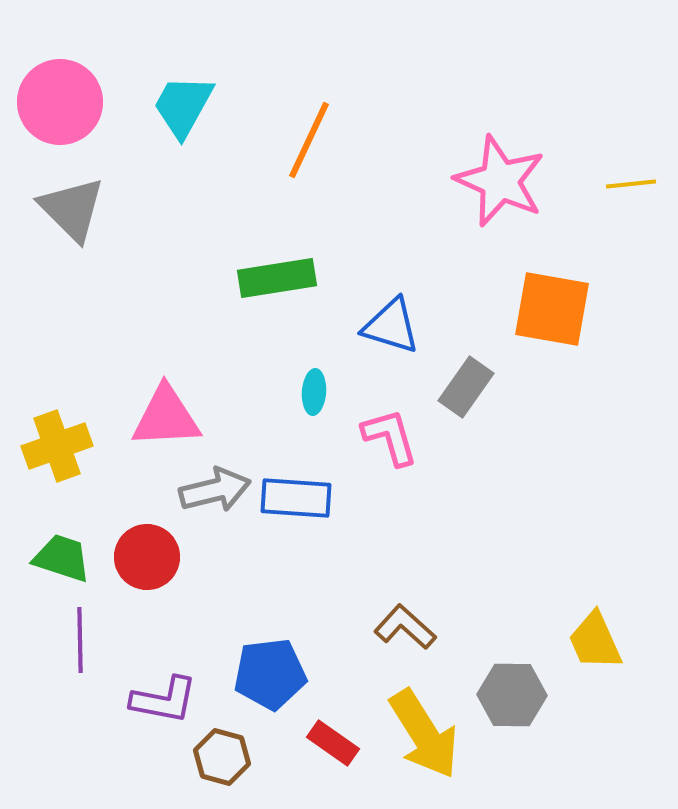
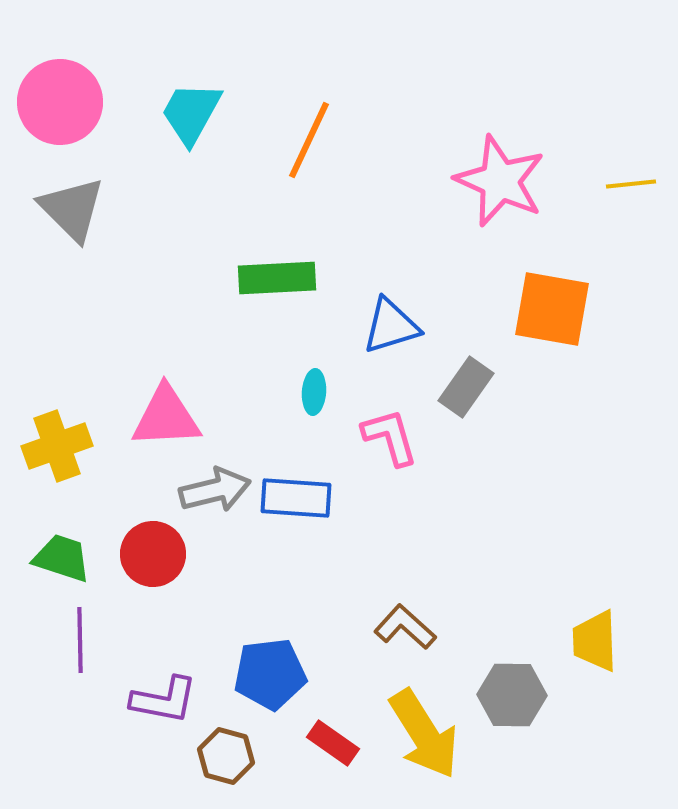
cyan trapezoid: moved 8 px right, 7 px down
green rectangle: rotated 6 degrees clockwise
blue triangle: rotated 34 degrees counterclockwise
red circle: moved 6 px right, 3 px up
yellow trapezoid: rotated 22 degrees clockwise
brown hexagon: moved 4 px right, 1 px up
